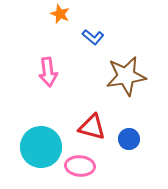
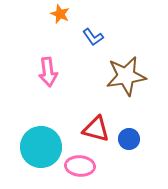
blue L-shape: rotated 15 degrees clockwise
red triangle: moved 4 px right, 2 px down
